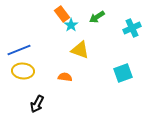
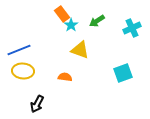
green arrow: moved 4 px down
